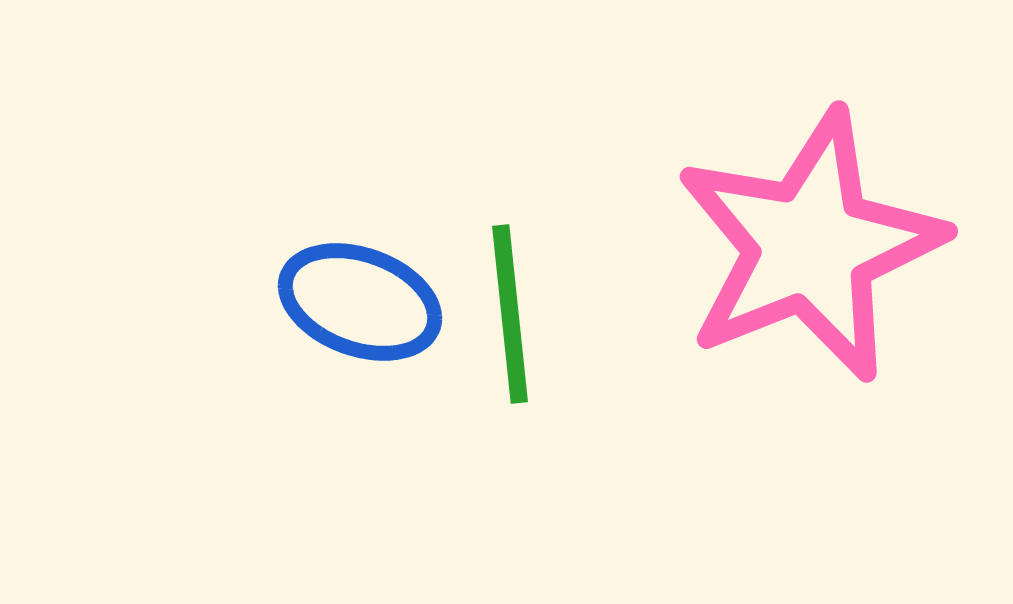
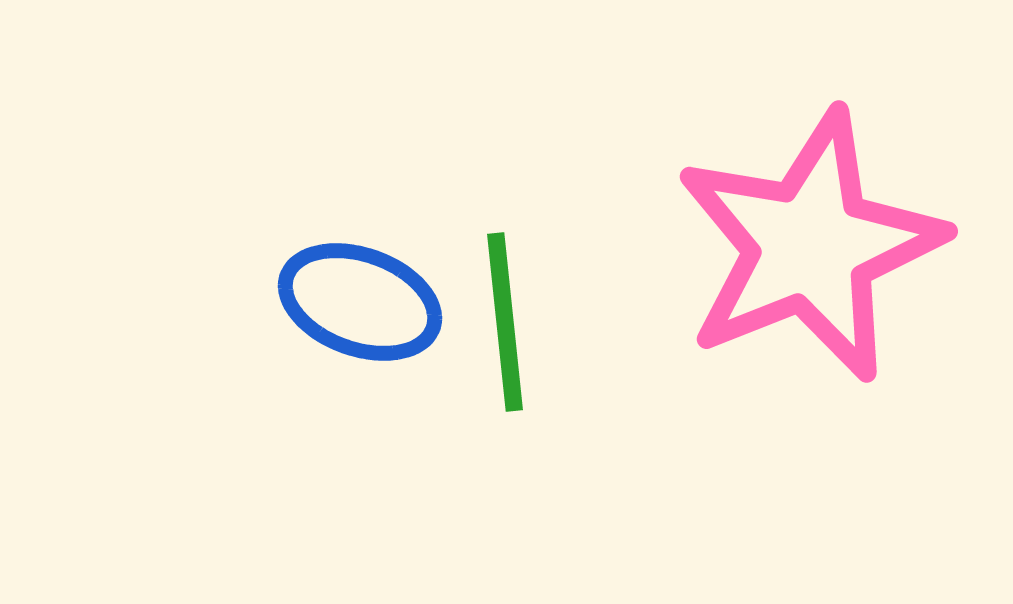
green line: moved 5 px left, 8 px down
